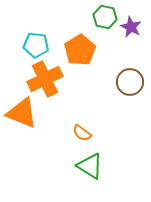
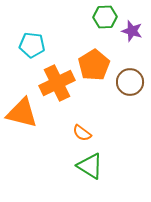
green hexagon: rotated 15 degrees counterclockwise
purple star: moved 1 px right, 4 px down; rotated 10 degrees counterclockwise
cyan pentagon: moved 4 px left
orange pentagon: moved 14 px right, 15 px down
orange cross: moved 12 px right, 4 px down
orange triangle: rotated 8 degrees counterclockwise
